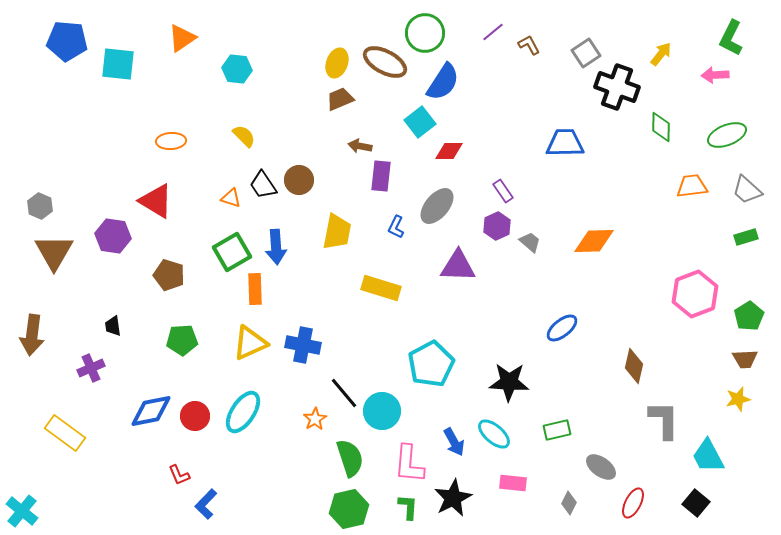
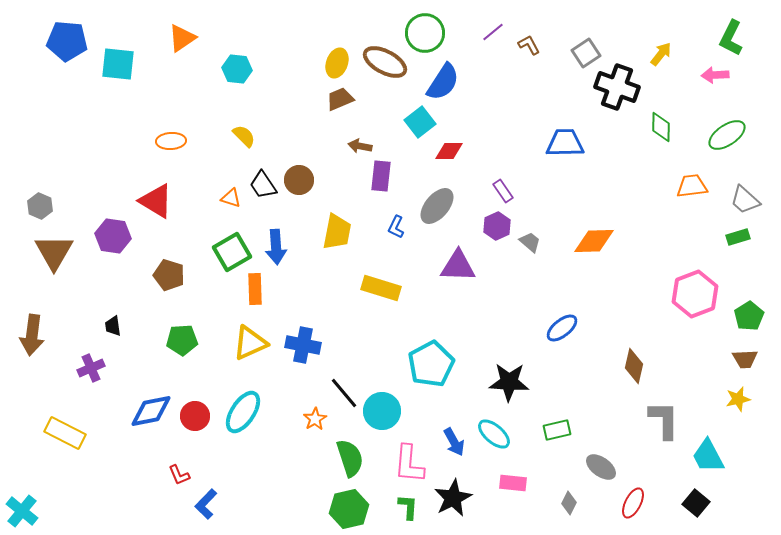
green ellipse at (727, 135): rotated 12 degrees counterclockwise
gray trapezoid at (747, 190): moved 2 px left, 10 px down
green rectangle at (746, 237): moved 8 px left
yellow rectangle at (65, 433): rotated 9 degrees counterclockwise
